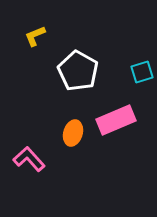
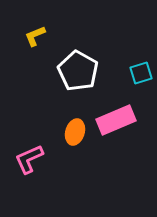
cyan square: moved 1 px left, 1 px down
orange ellipse: moved 2 px right, 1 px up
pink L-shape: rotated 72 degrees counterclockwise
